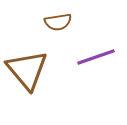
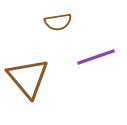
brown triangle: moved 1 px right, 8 px down
